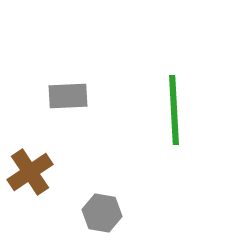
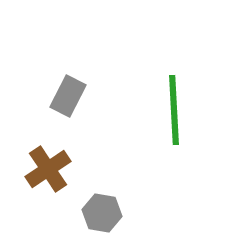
gray rectangle: rotated 60 degrees counterclockwise
brown cross: moved 18 px right, 3 px up
